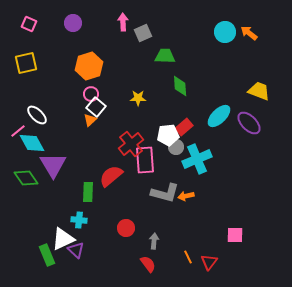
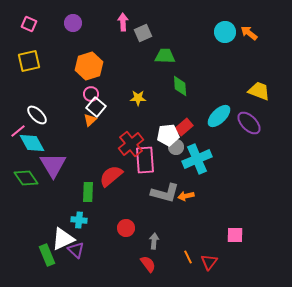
yellow square at (26, 63): moved 3 px right, 2 px up
